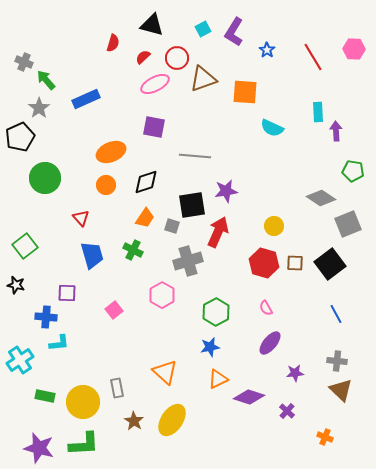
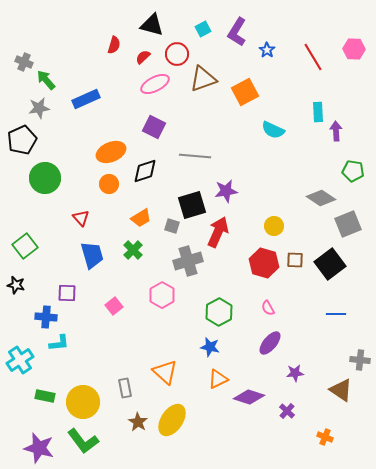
purple L-shape at (234, 32): moved 3 px right
red semicircle at (113, 43): moved 1 px right, 2 px down
red circle at (177, 58): moved 4 px up
orange square at (245, 92): rotated 32 degrees counterclockwise
gray star at (39, 108): rotated 25 degrees clockwise
purple square at (154, 127): rotated 15 degrees clockwise
cyan semicircle at (272, 128): moved 1 px right, 2 px down
black pentagon at (20, 137): moved 2 px right, 3 px down
black diamond at (146, 182): moved 1 px left, 11 px up
orange circle at (106, 185): moved 3 px right, 1 px up
black square at (192, 205): rotated 8 degrees counterclockwise
orange trapezoid at (145, 218): moved 4 px left; rotated 25 degrees clockwise
green cross at (133, 250): rotated 18 degrees clockwise
brown square at (295, 263): moved 3 px up
pink semicircle at (266, 308): moved 2 px right
pink square at (114, 310): moved 4 px up
green hexagon at (216, 312): moved 3 px right
blue line at (336, 314): rotated 60 degrees counterclockwise
blue star at (210, 347): rotated 24 degrees clockwise
gray cross at (337, 361): moved 23 px right, 1 px up
gray rectangle at (117, 388): moved 8 px right
brown triangle at (341, 390): rotated 10 degrees counterclockwise
brown star at (134, 421): moved 4 px right, 1 px down
green L-shape at (84, 444): moved 1 px left, 3 px up; rotated 56 degrees clockwise
